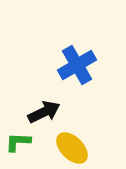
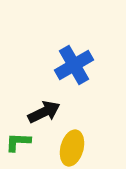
blue cross: moved 3 px left
yellow ellipse: rotated 60 degrees clockwise
